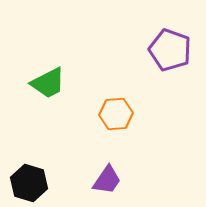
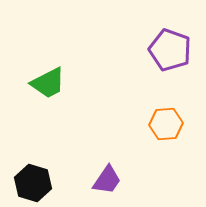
orange hexagon: moved 50 px right, 10 px down
black hexagon: moved 4 px right
